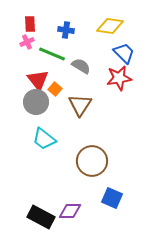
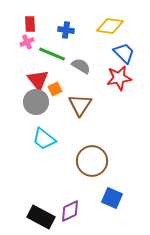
orange square: rotated 24 degrees clockwise
purple diamond: rotated 25 degrees counterclockwise
